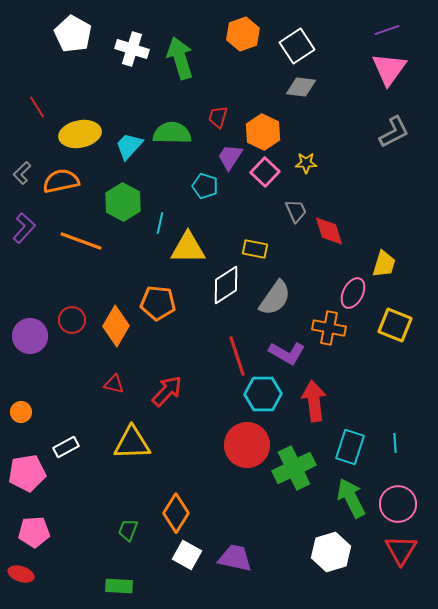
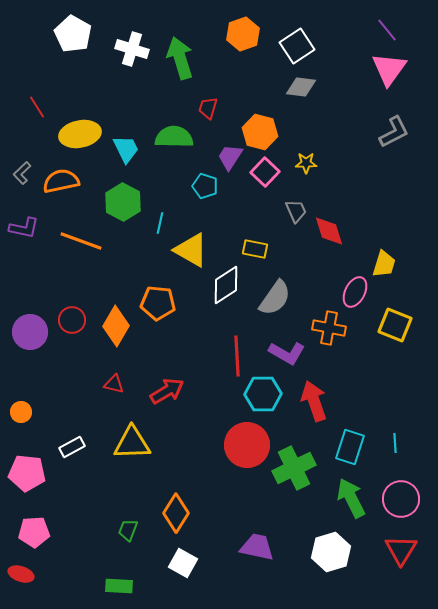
purple line at (387, 30): rotated 70 degrees clockwise
red trapezoid at (218, 117): moved 10 px left, 9 px up
orange hexagon at (263, 132): moved 3 px left; rotated 12 degrees counterclockwise
green semicircle at (172, 133): moved 2 px right, 4 px down
cyan trapezoid at (129, 146): moved 3 px left, 3 px down; rotated 112 degrees clockwise
purple L-shape at (24, 228): rotated 60 degrees clockwise
yellow triangle at (188, 248): moved 3 px right, 2 px down; rotated 30 degrees clockwise
pink ellipse at (353, 293): moved 2 px right, 1 px up
purple circle at (30, 336): moved 4 px up
red line at (237, 356): rotated 15 degrees clockwise
red arrow at (167, 391): rotated 16 degrees clockwise
red arrow at (314, 401): rotated 12 degrees counterclockwise
white rectangle at (66, 447): moved 6 px right
pink pentagon at (27, 473): rotated 15 degrees clockwise
pink circle at (398, 504): moved 3 px right, 5 px up
white square at (187, 555): moved 4 px left, 8 px down
purple trapezoid at (235, 558): moved 22 px right, 11 px up
